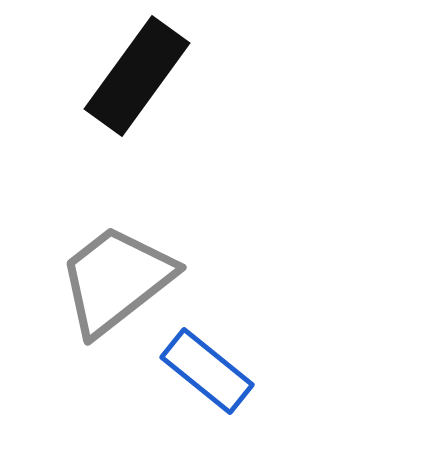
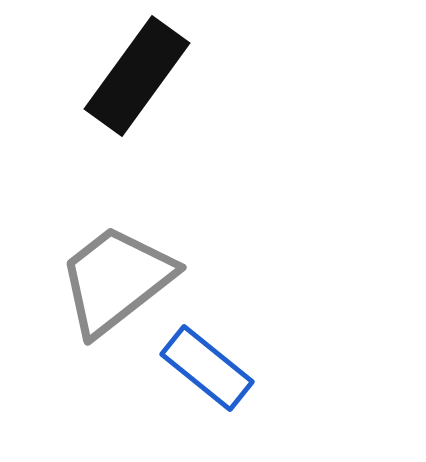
blue rectangle: moved 3 px up
